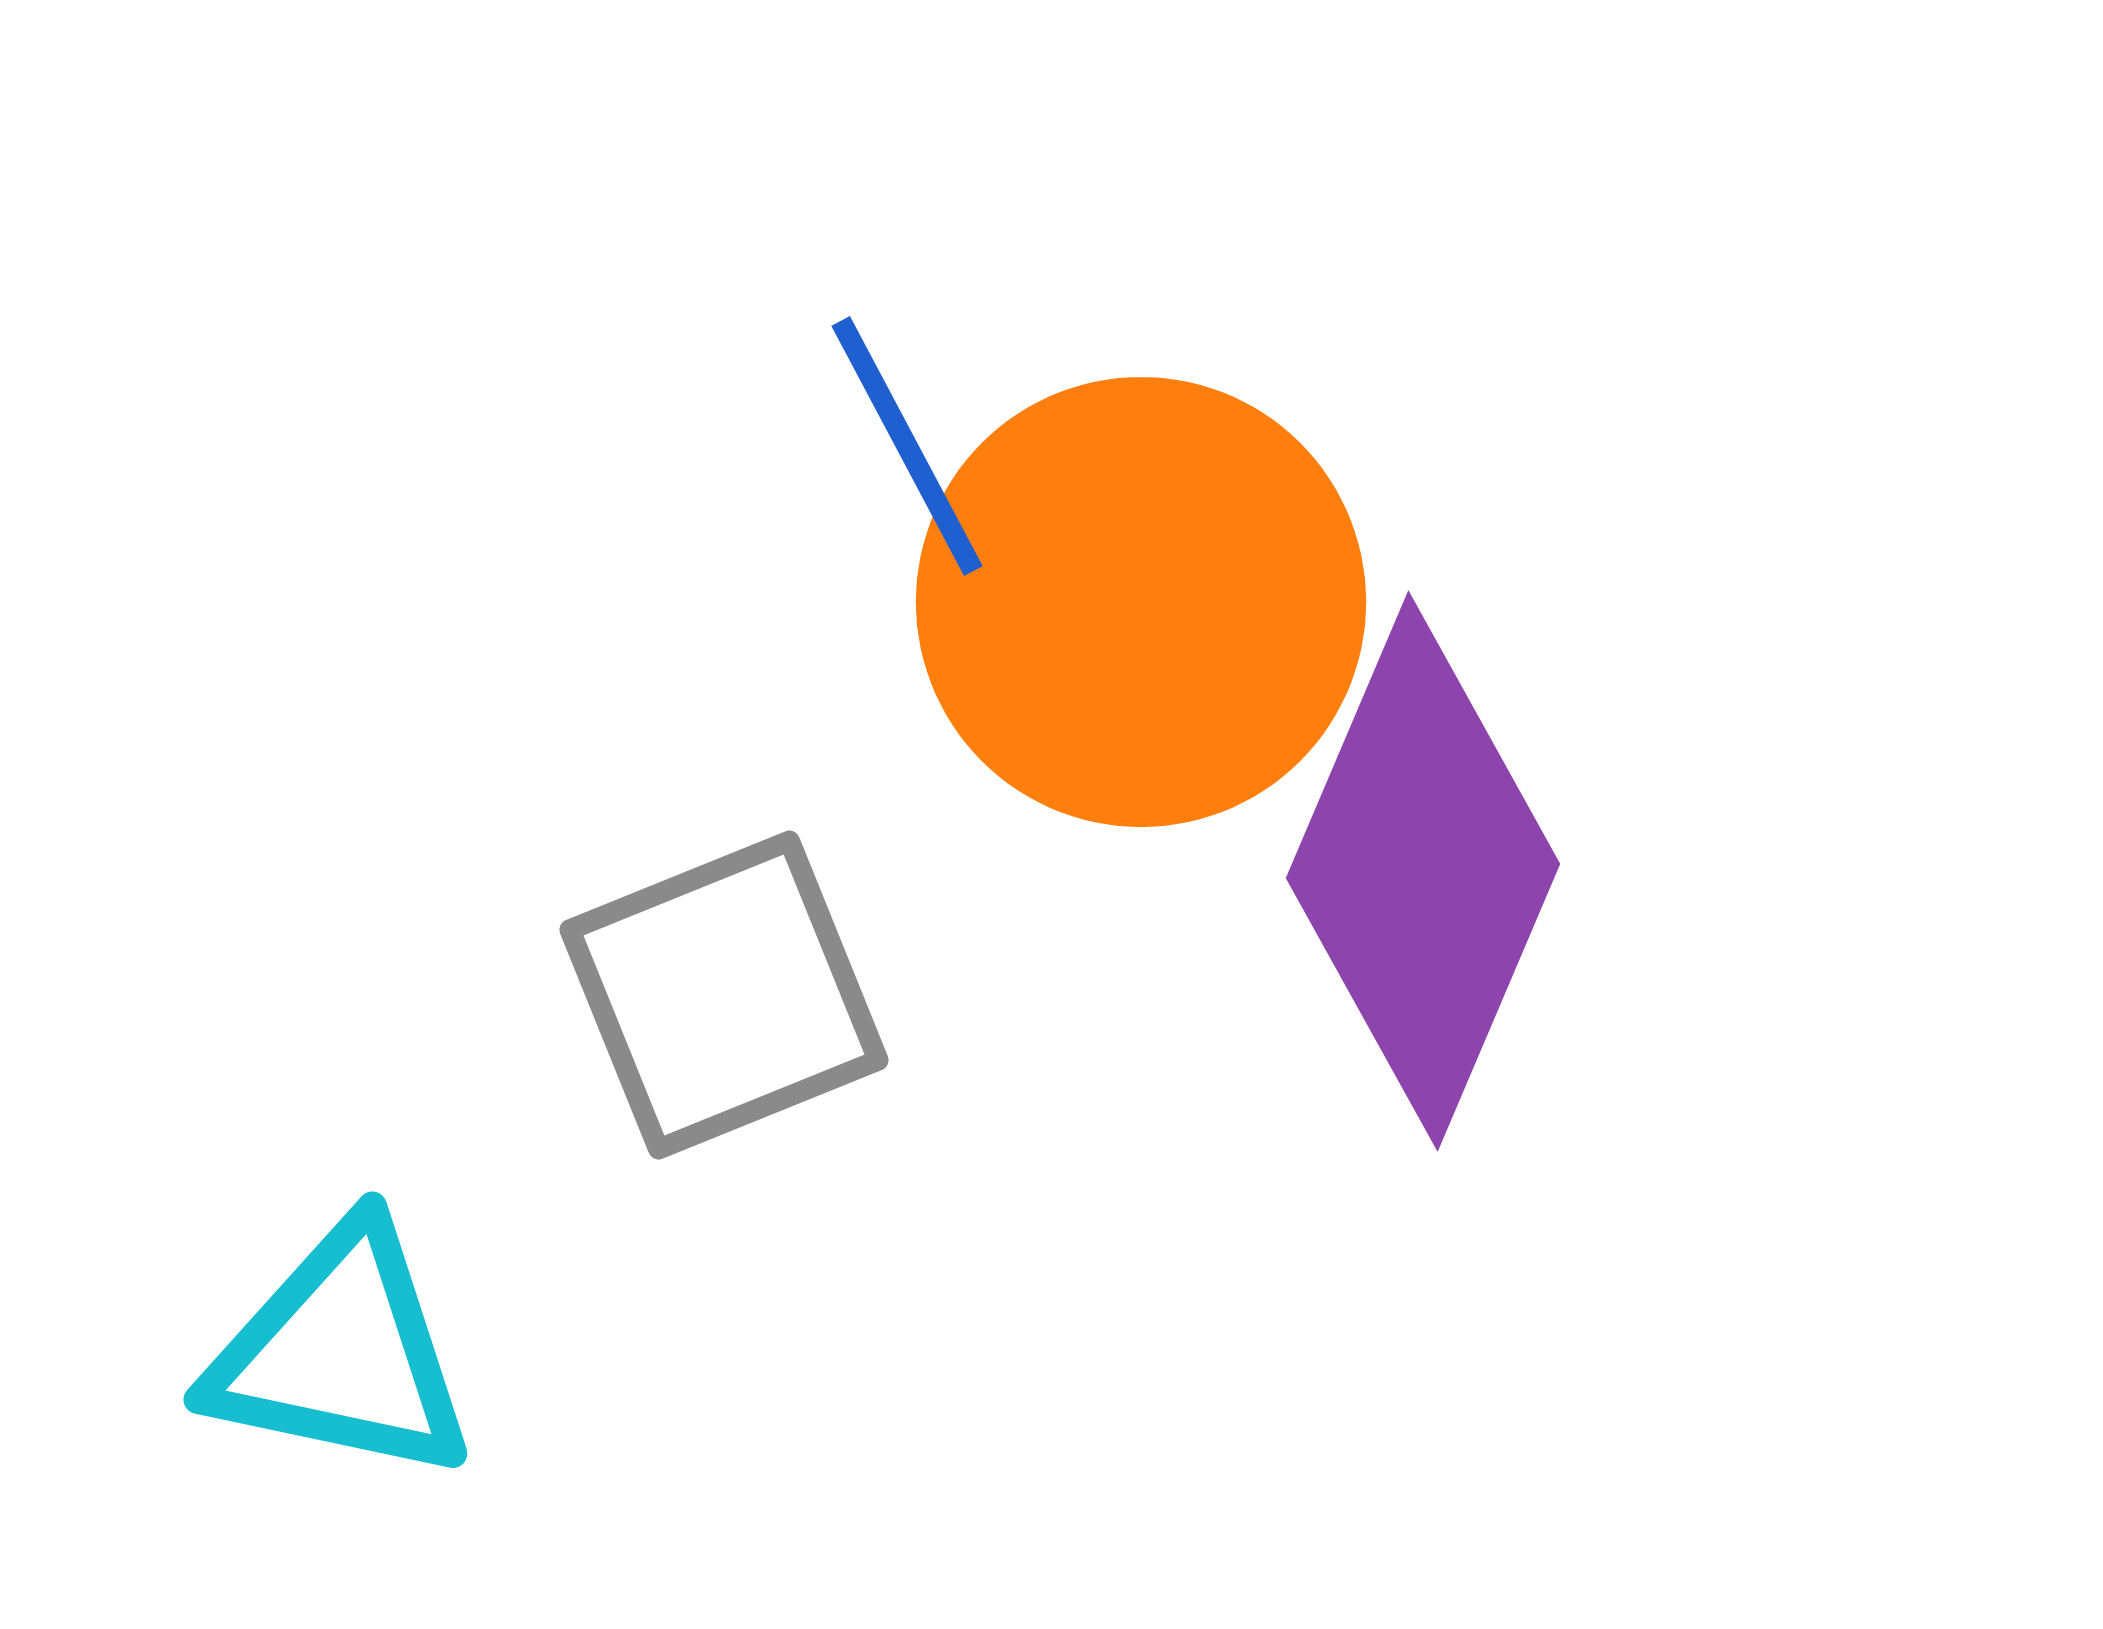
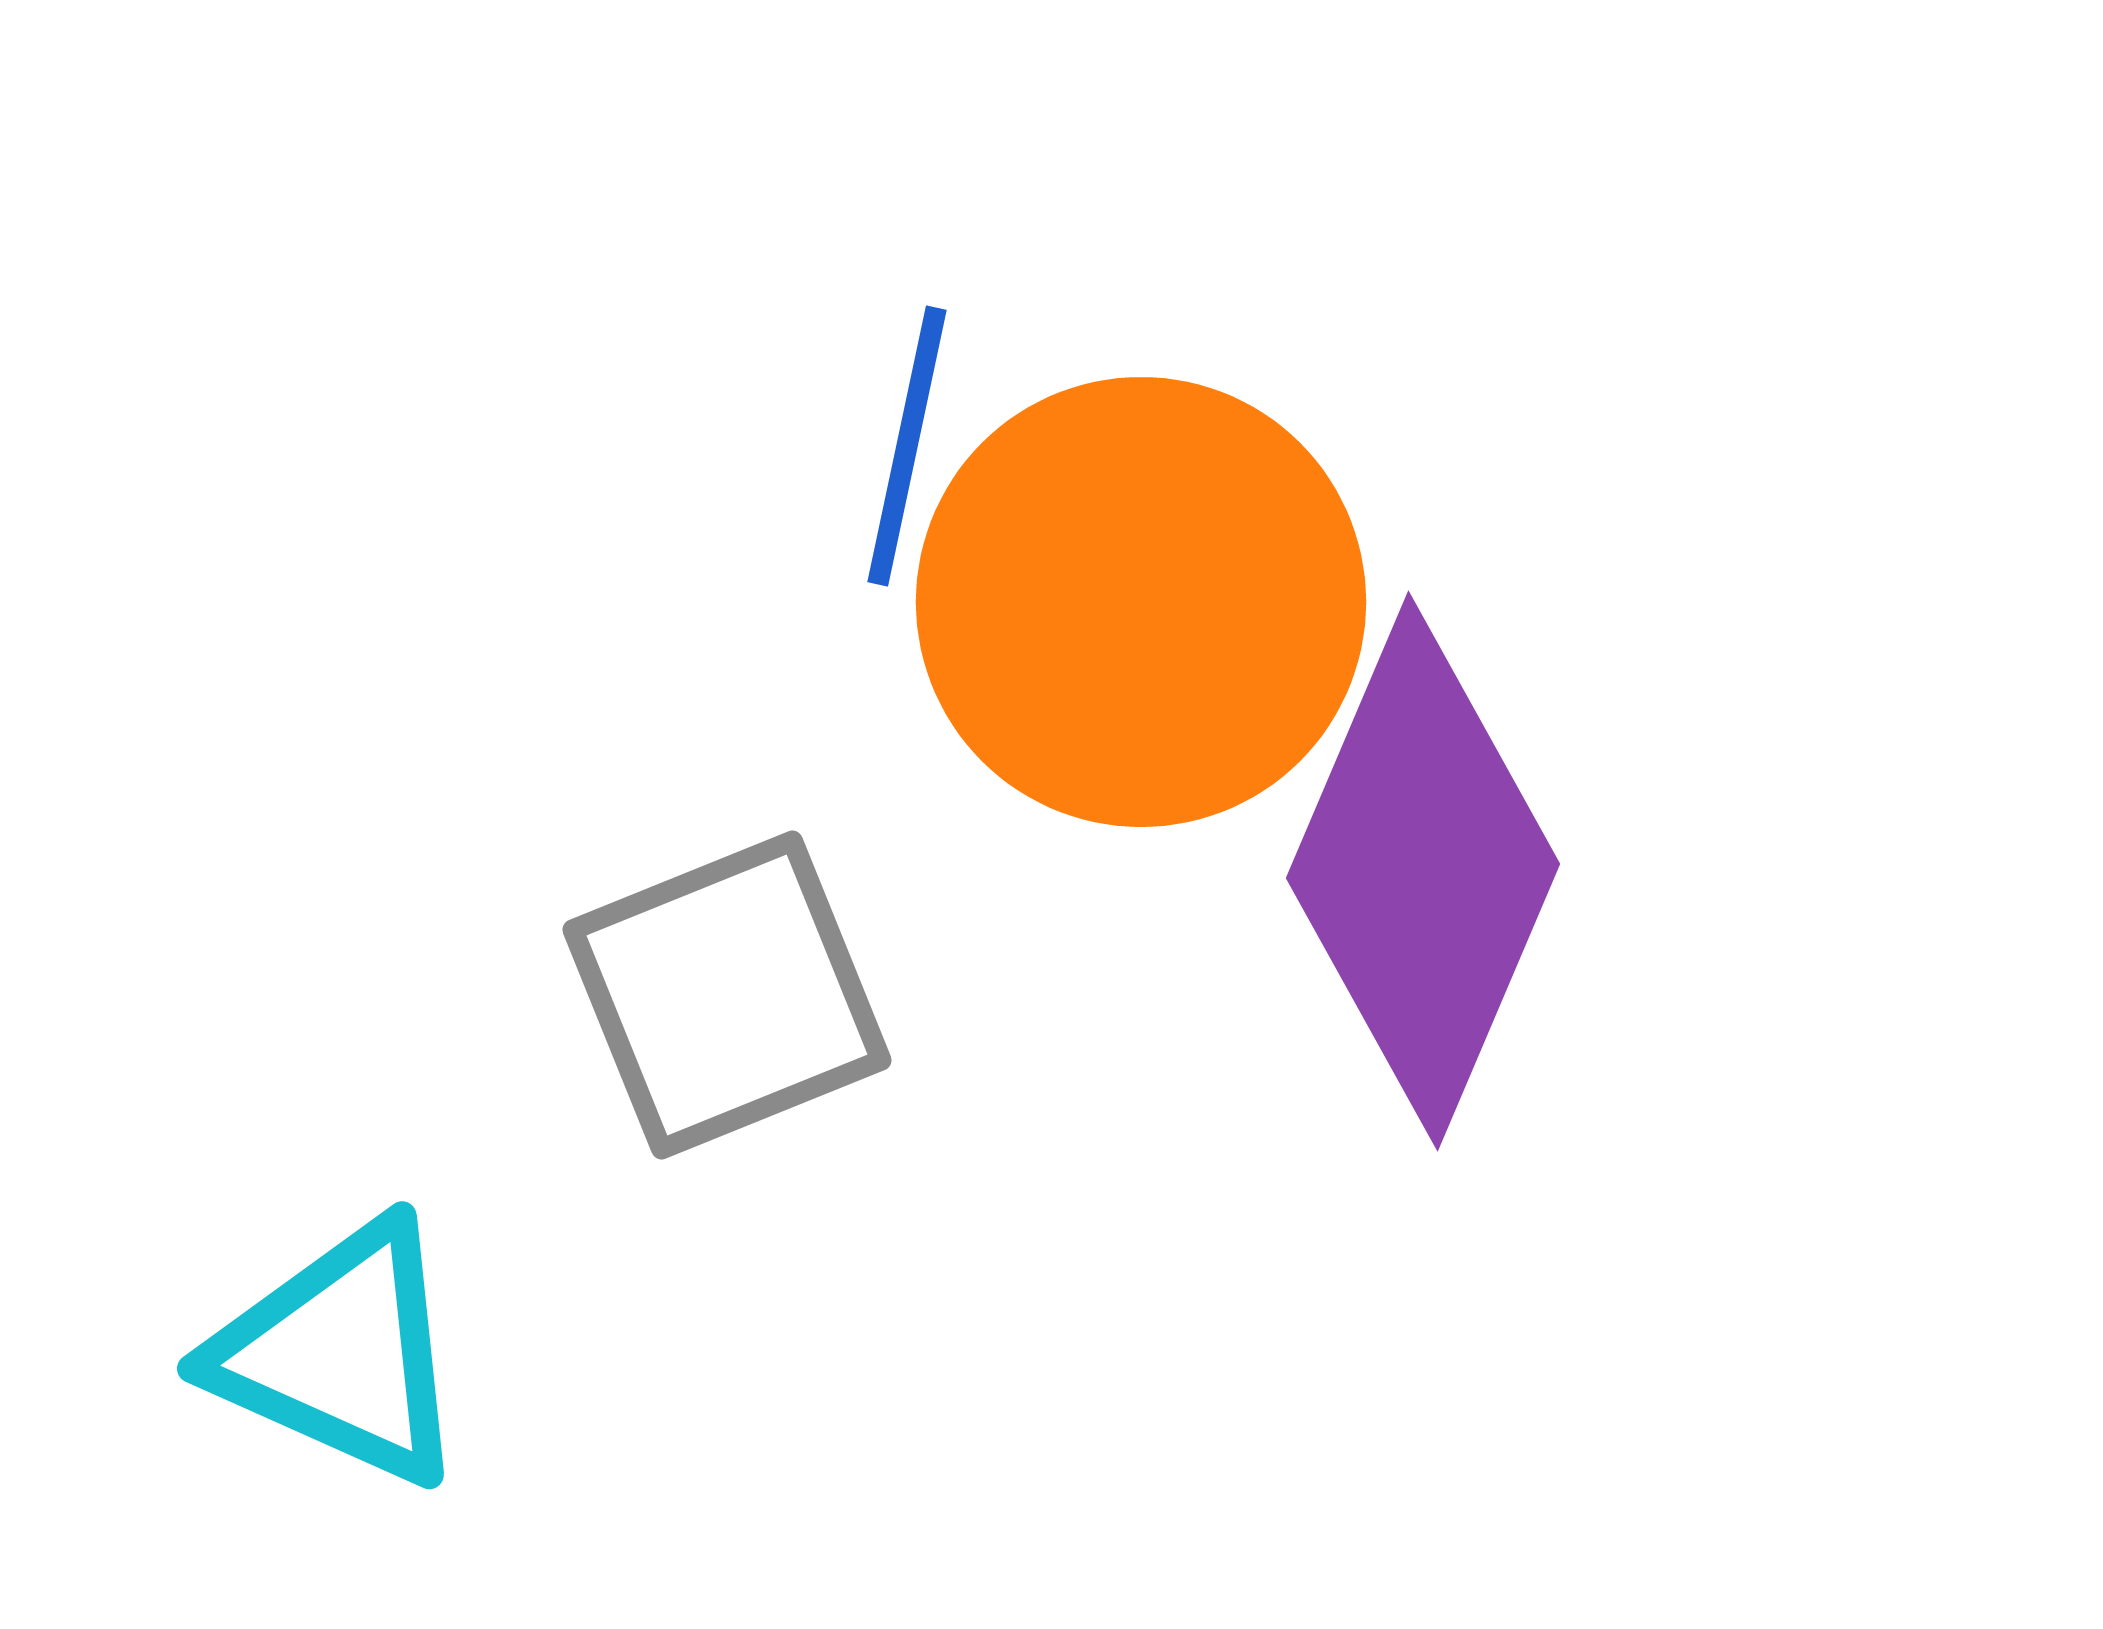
blue line: rotated 40 degrees clockwise
gray square: moved 3 px right
cyan triangle: rotated 12 degrees clockwise
